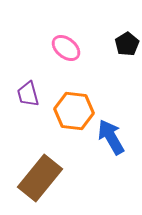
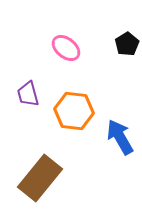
blue arrow: moved 9 px right
